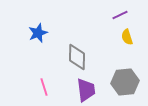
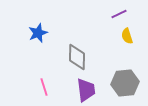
purple line: moved 1 px left, 1 px up
yellow semicircle: moved 1 px up
gray hexagon: moved 1 px down
